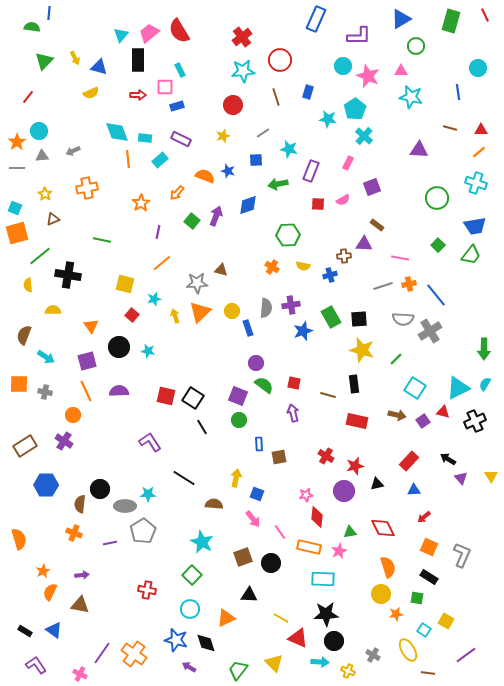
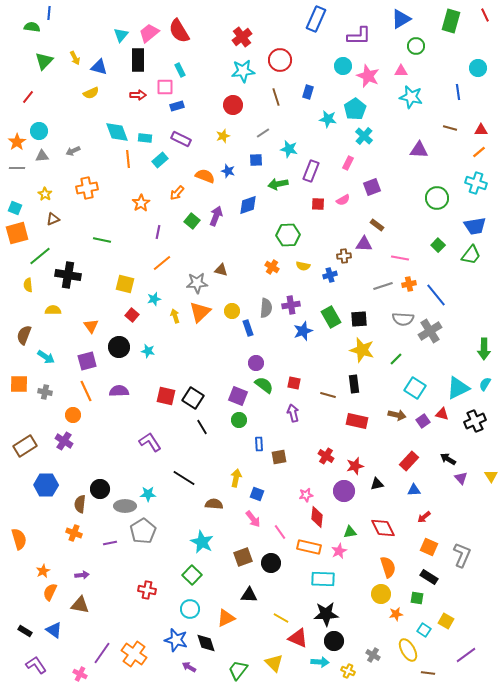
red triangle at (443, 412): moved 1 px left, 2 px down
